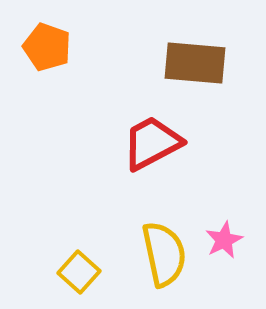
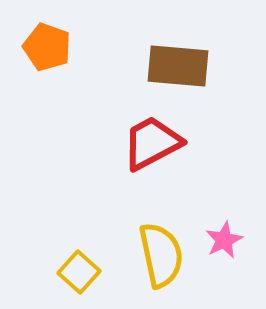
brown rectangle: moved 17 px left, 3 px down
yellow semicircle: moved 3 px left, 1 px down
